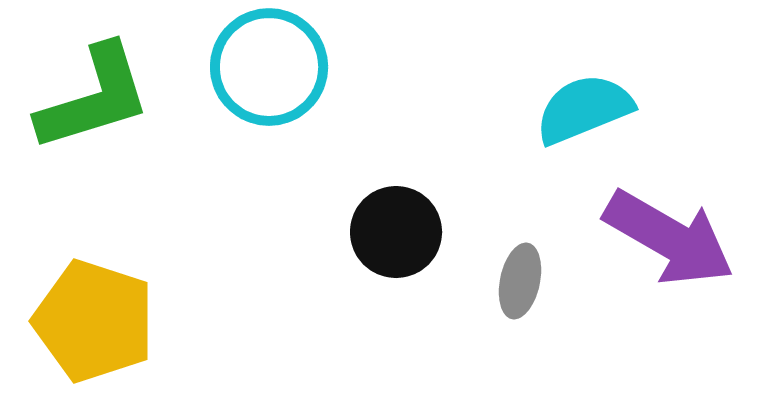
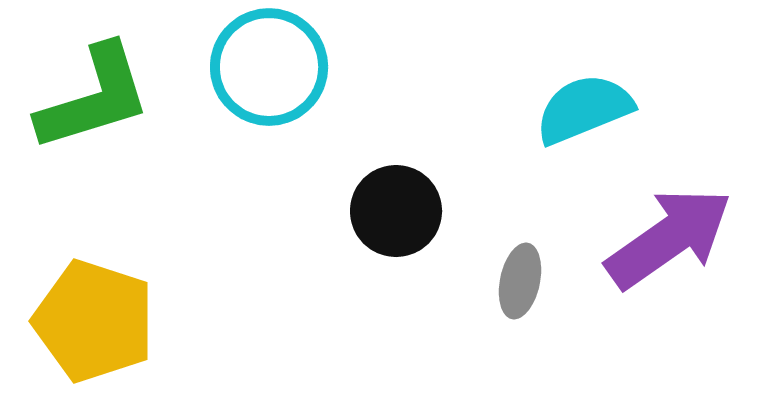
black circle: moved 21 px up
purple arrow: rotated 65 degrees counterclockwise
